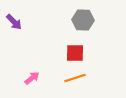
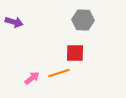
purple arrow: rotated 30 degrees counterclockwise
orange line: moved 16 px left, 5 px up
